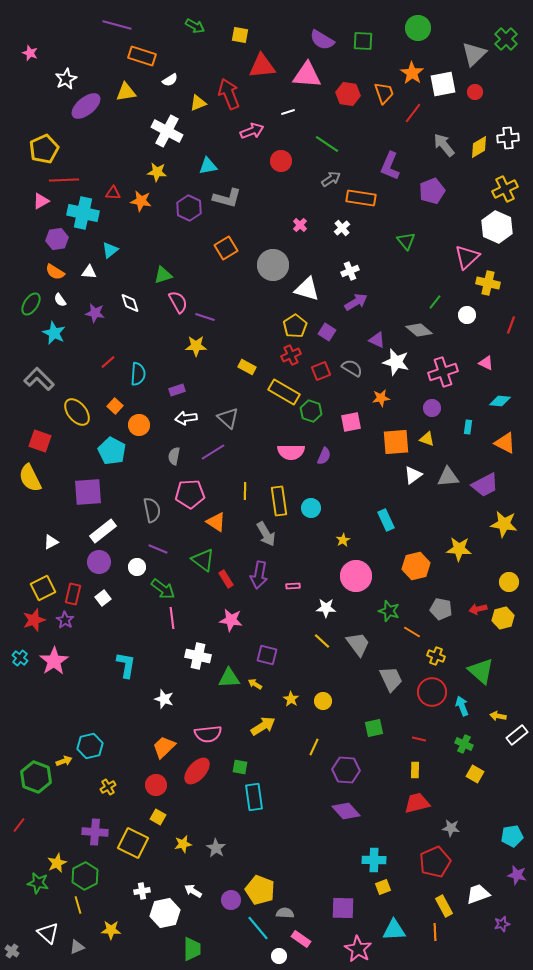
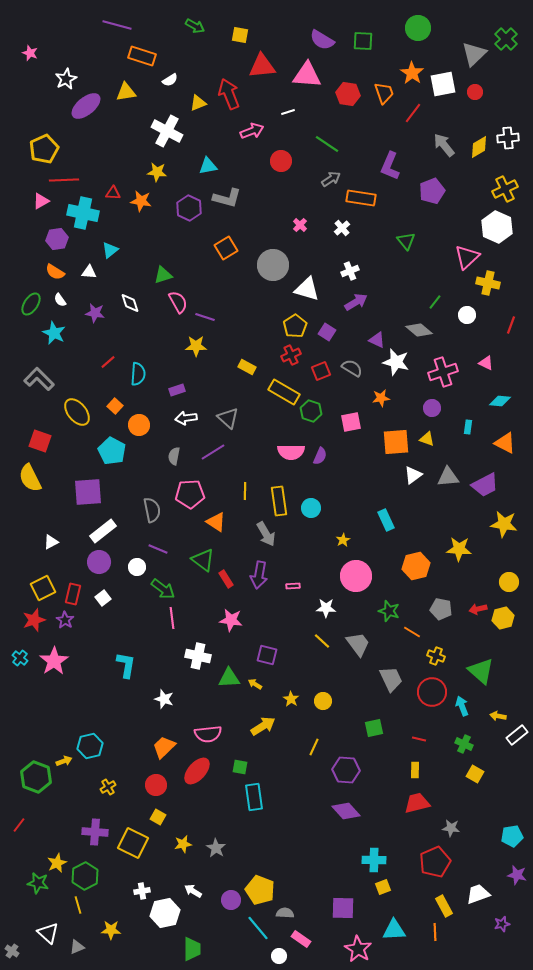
purple semicircle at (324, 456): moved 4 px left
